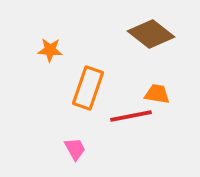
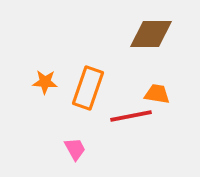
brown diamond: rotated 39 degrees counterclockwise
orange star: moved 5 px left, 32 px down
